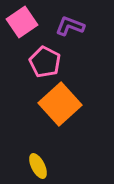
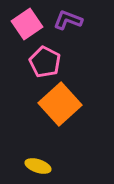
pink square: moved 5 px right, 2 px down
purple L-shape: moved 2 px left, 6 px up
yellow ellipse: rotated 45 degrees counterclockwise
